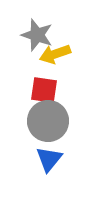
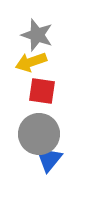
yellow arrow: moved 24 px left, 8 px down
red square: moved 2 px left, 1 px down
gray circle: moved 9 px left, 13 px down
